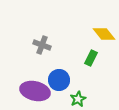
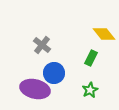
gray cross: rotated 18 degrees clockwise
blue circle: moved 5 px left, 7 px up
purple ellipse: moved 2 px up
green star: moved 12 px right, 9 px up
